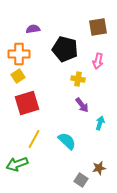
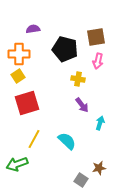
brown square: moved 2 px left, 10 px down
